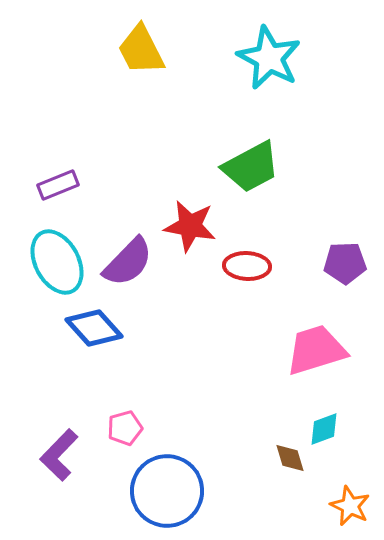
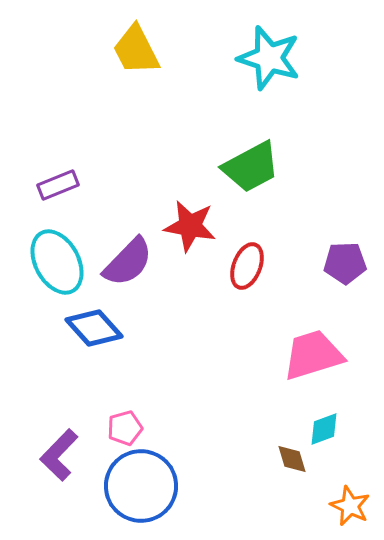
yellow trapezoid: moved 5 px left
cyan star: rotated 10 degrees counterclockwise
red ellipse: rotated 72 degrees counterclockwise
pink trapezoid: moved 3 px left, 5 px down
brown diamond: moved 2 px right, 1 px down
blue circle: moved 26 px left, 5 px up
